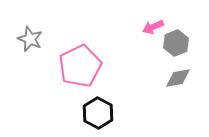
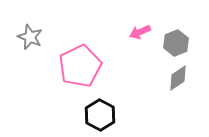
pink arrow: moved 13 px left, 5 px down
gray star: moved 2 px up
gray diamond: rotated 24 degrees counterclockwise
black hexagon: moved 2 px right, 2 px down
